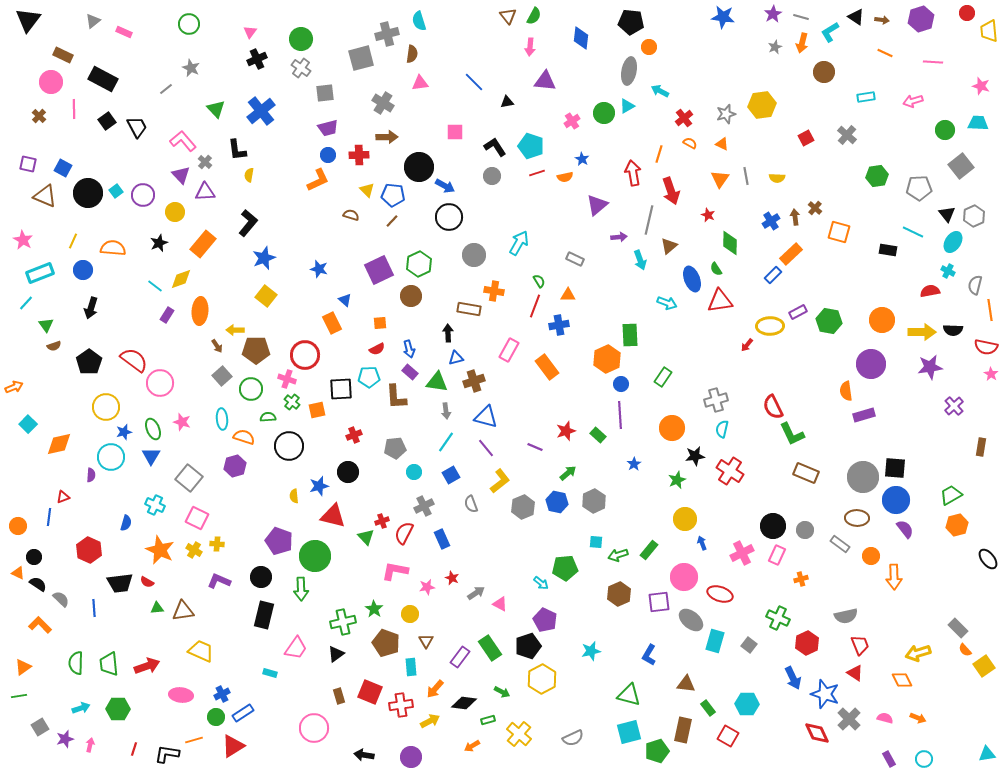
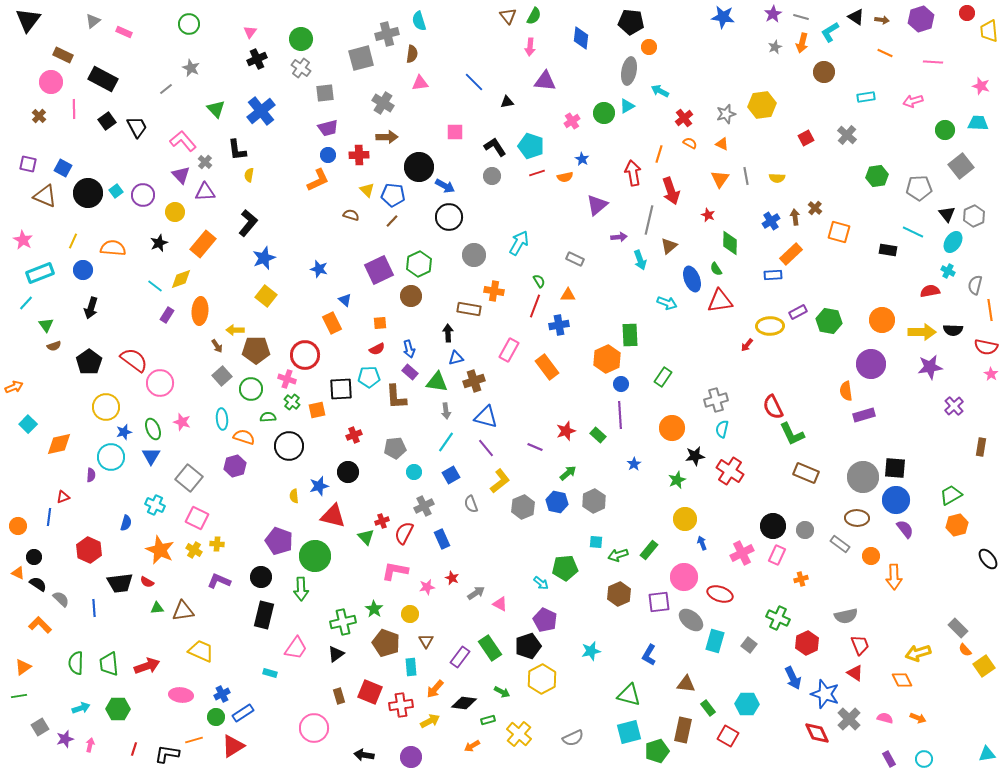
blue rectangle at (773, 275): rotated 42 degrees clockwise
